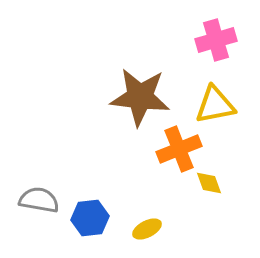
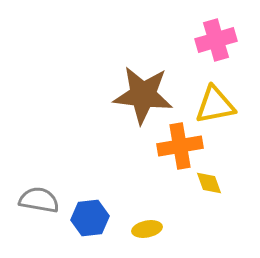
brown star: moved 3 px right, 2 px up
orange cross: moved 1 px right, 3 px up; rotated 12 degrees clockwise
yellow ellipse: rotated 16 degrees clockwise
